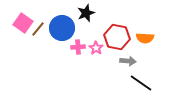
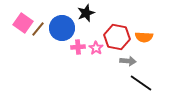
orange semicircle: moved 1 px left, 1 px up
